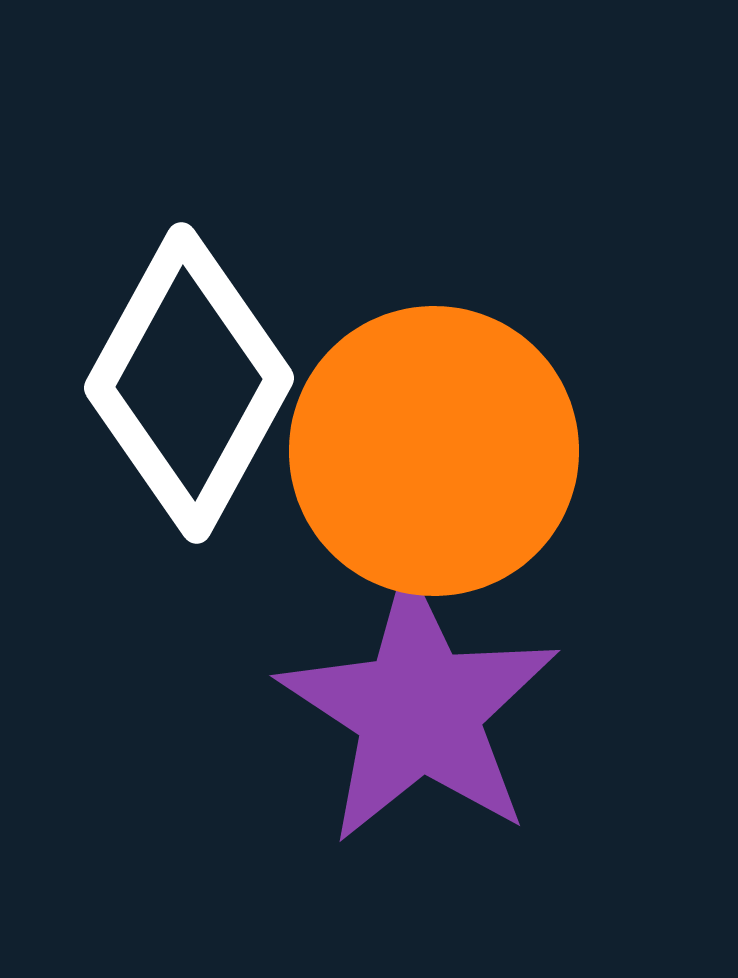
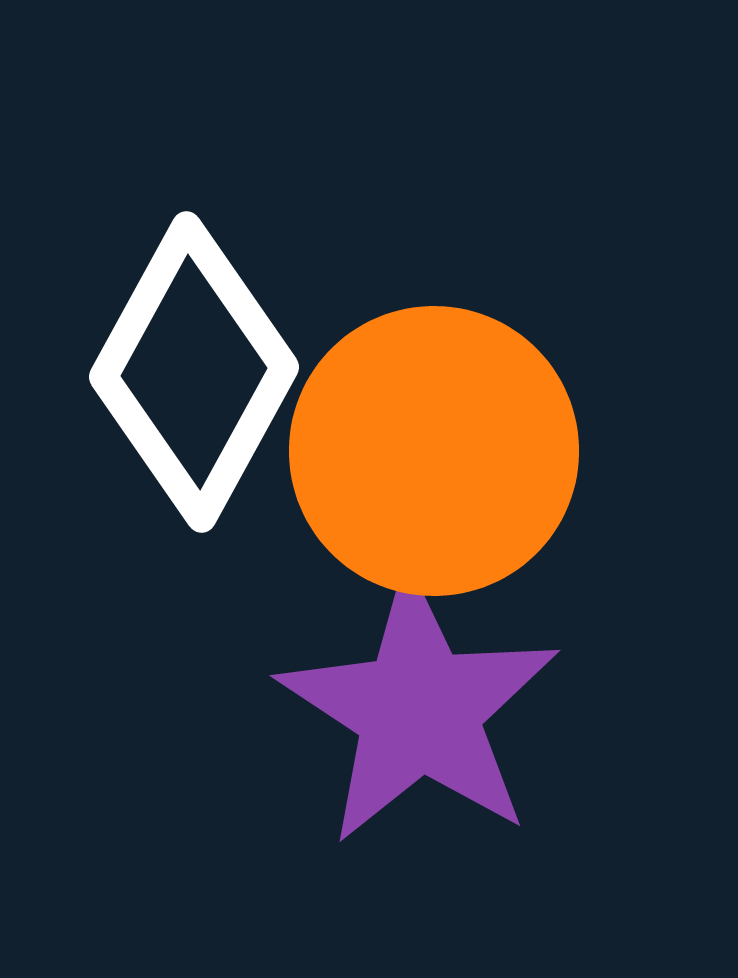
white diamond: moved 5 px right, 11 px up
